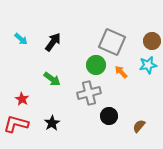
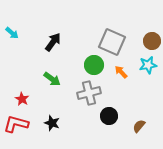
cyan arrow: moved 9 px left, 6 px up
green circle: moved 2 px left
black star: rotated 21 degrees counterclockwise
